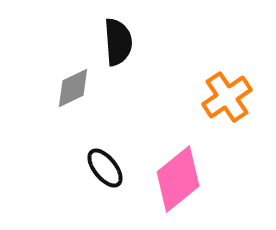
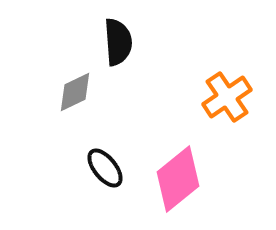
gray diamond: moved 2 px right, 4 px down
